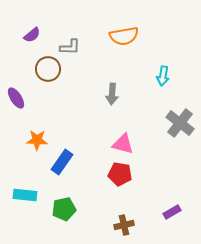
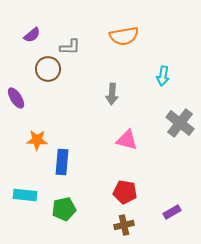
pink triangle: moved 4 px right, 4 px up
blue rectangle: rotated 30 degrees counterclockwise
red pentagon: moved 5 px right, 18 px down
